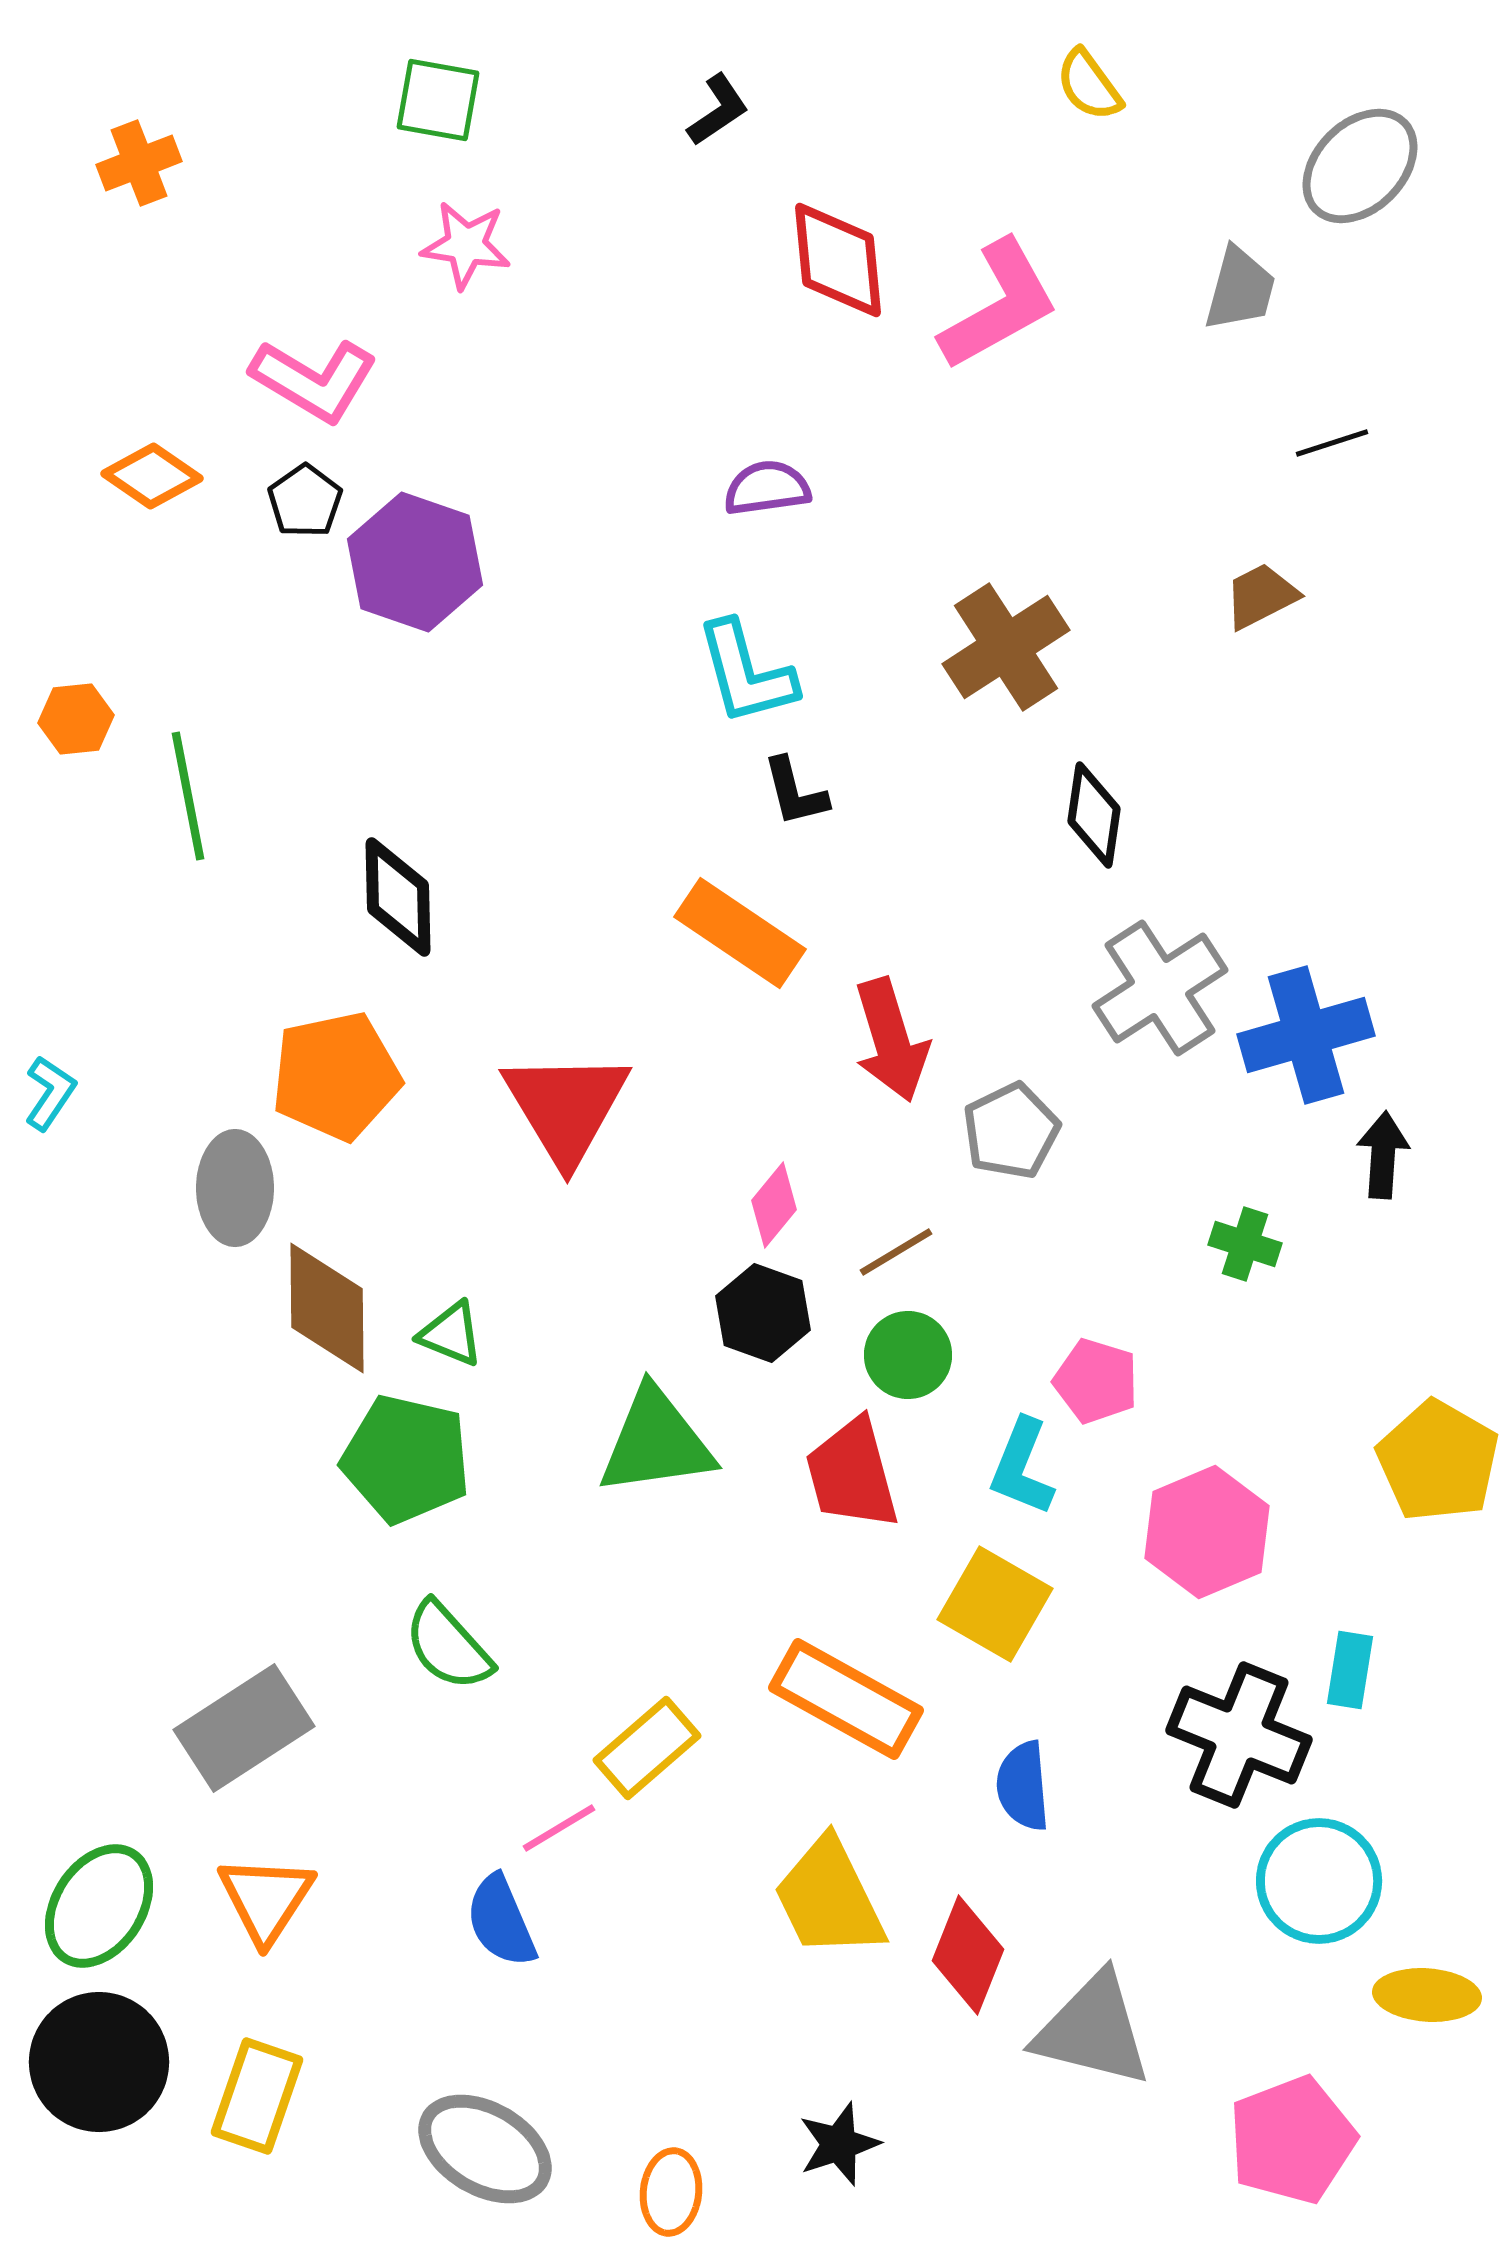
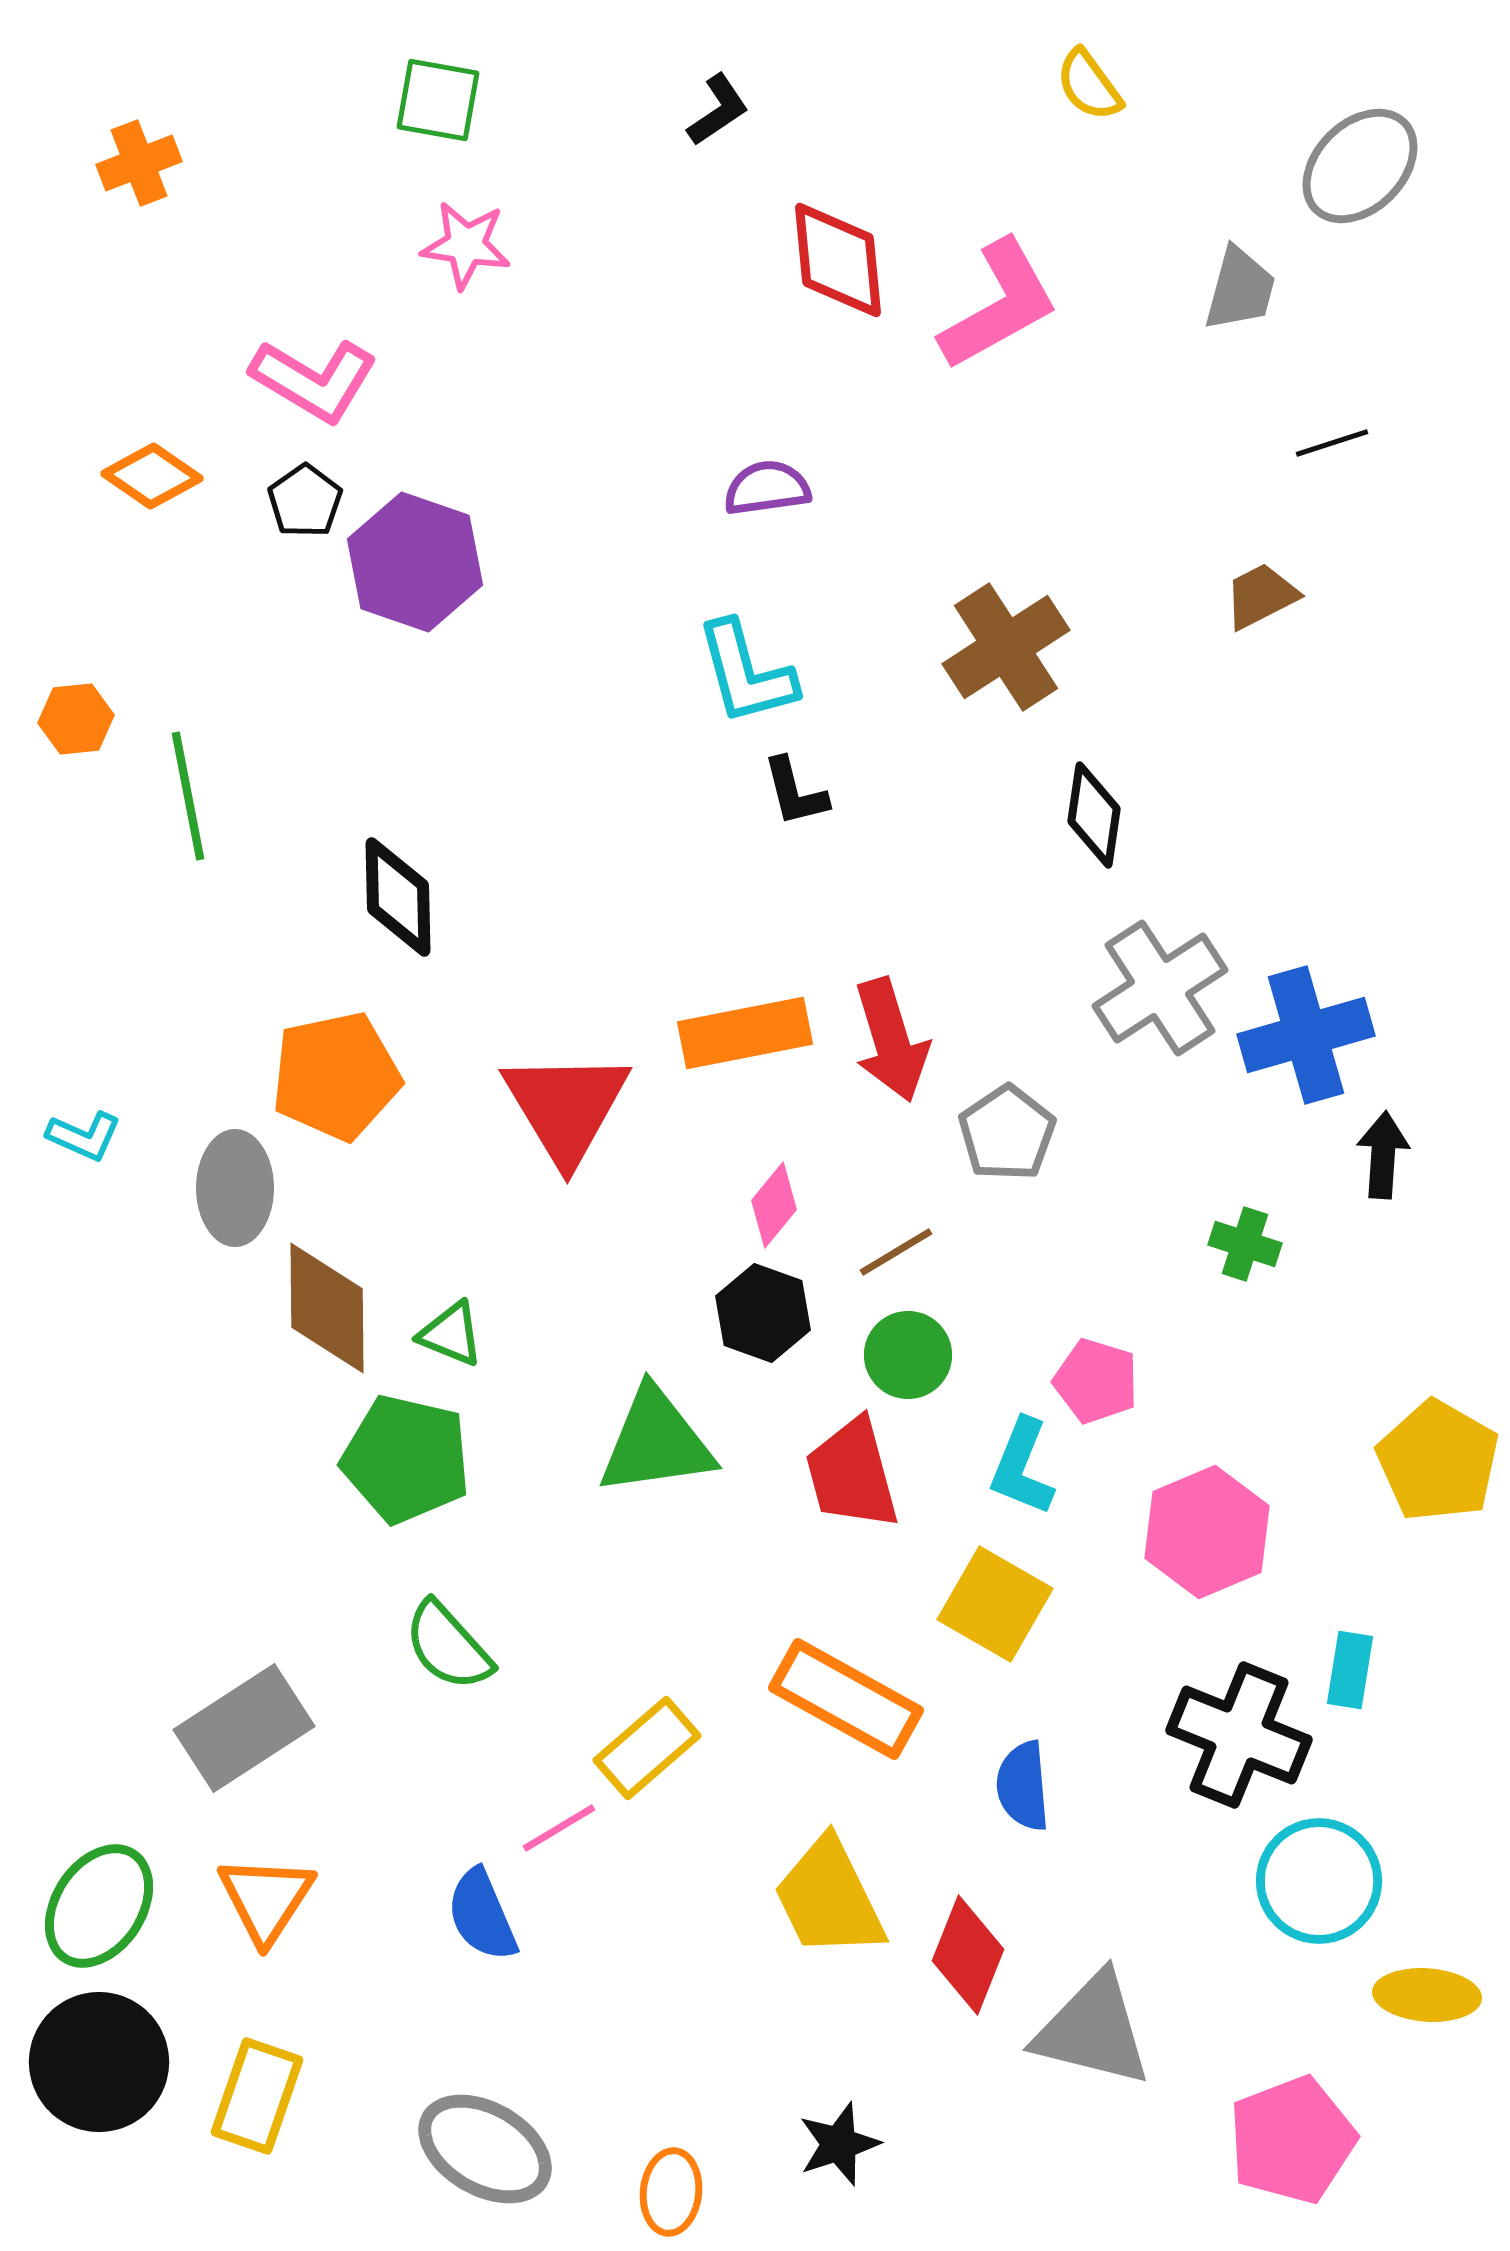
orange rectangle at (740, 933): moved 5 px right, 100 px down; rotated 45 degrees counterclockwise
cyan L-shape at (50, 1093): moved 34 px right, 43 px down; rotated 80 degrees clockwise
gray pentagon at (1011, 1131): moved 4 px left, 2 px down; rotated 8 degrees counterclockwise
blue semicircle at (501, 1921): moved 19 px left, 6 px up
